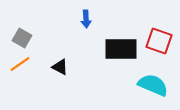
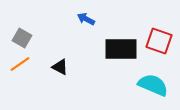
blue arrow: rotated 120 degrees clockwise
